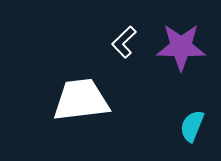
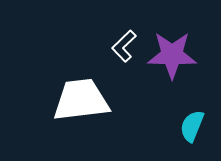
white L-shape: moved 4 px down
purple star: moved 9 px left, 8 px down
